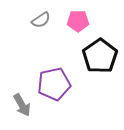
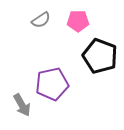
black pentagon: rotated 16 degrees counterclockwise
purple pentagon: moved 2 px left
